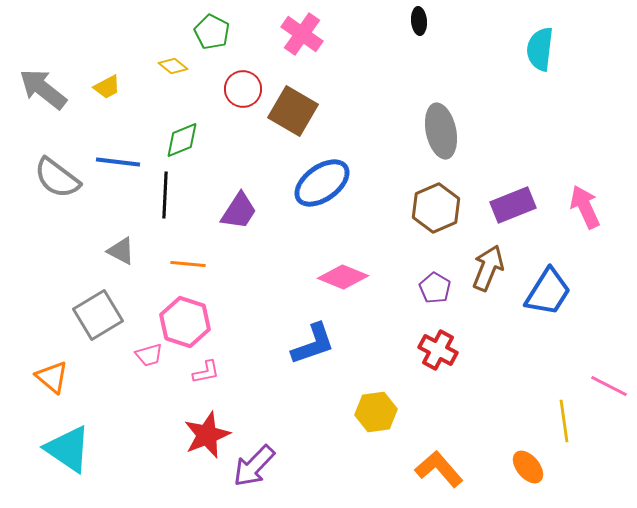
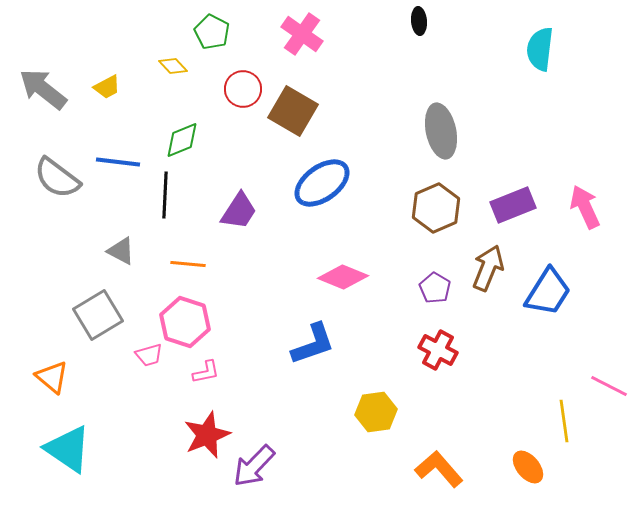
yellow diamond: rotated 8 degrees clockwise
